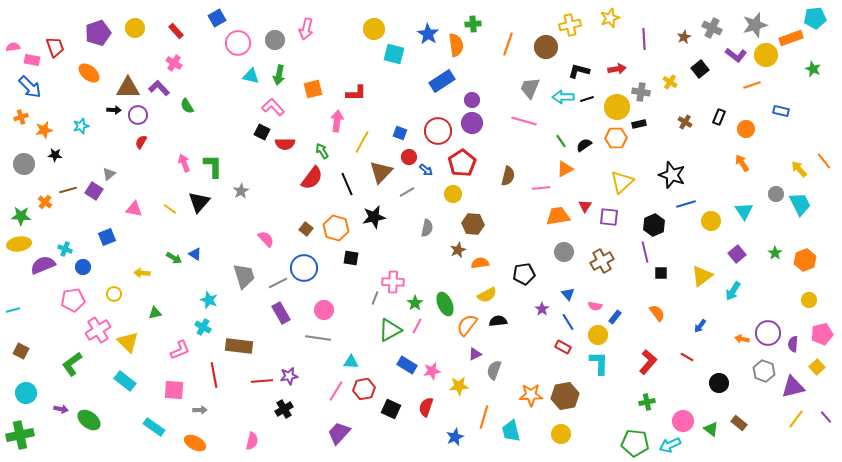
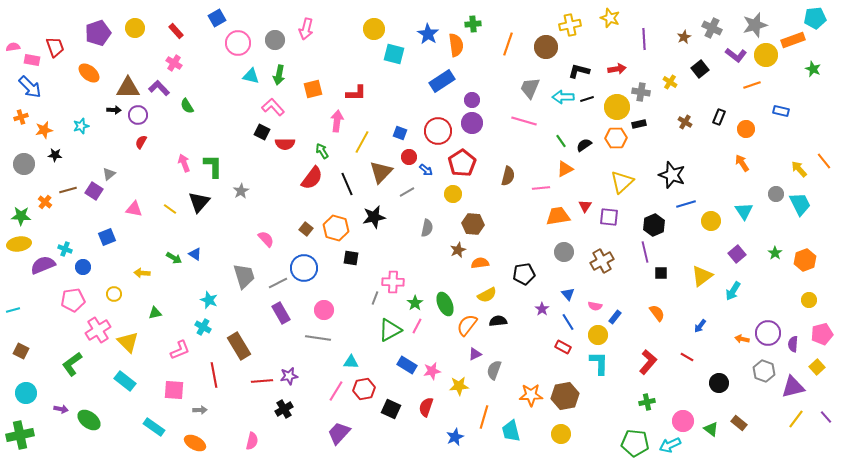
yellow star at (610, 18): rotated 30 degrees counterclockwise
orange rectangle at (791, 38): moved 2 px right, 2 px down
brown rectangle at (239, 346): rotated 52 degrees clockwise
